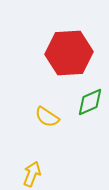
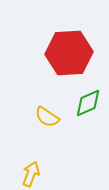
green diamond: moved 2 px left, 1 px down
yellow arrow: moved 1 px left
